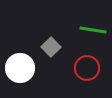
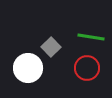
green line: moved 2 px left, 7 px down
white circle: moved 8 px right
